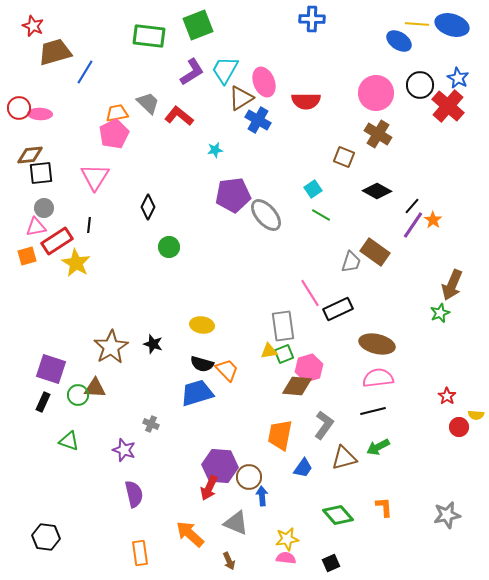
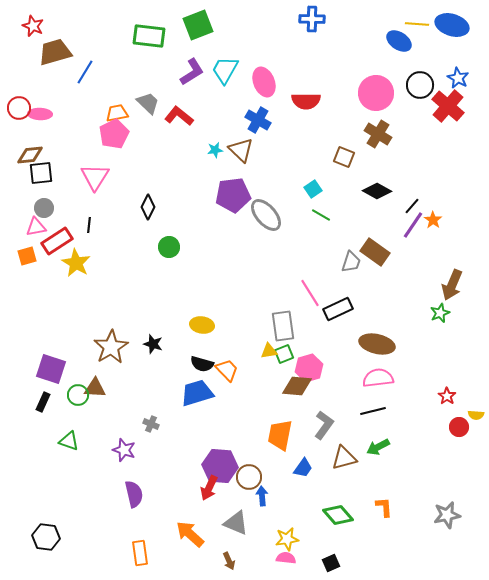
brown triangle at (241, 98): moved 52 px down; rotated 44 degrees counterclockwise
